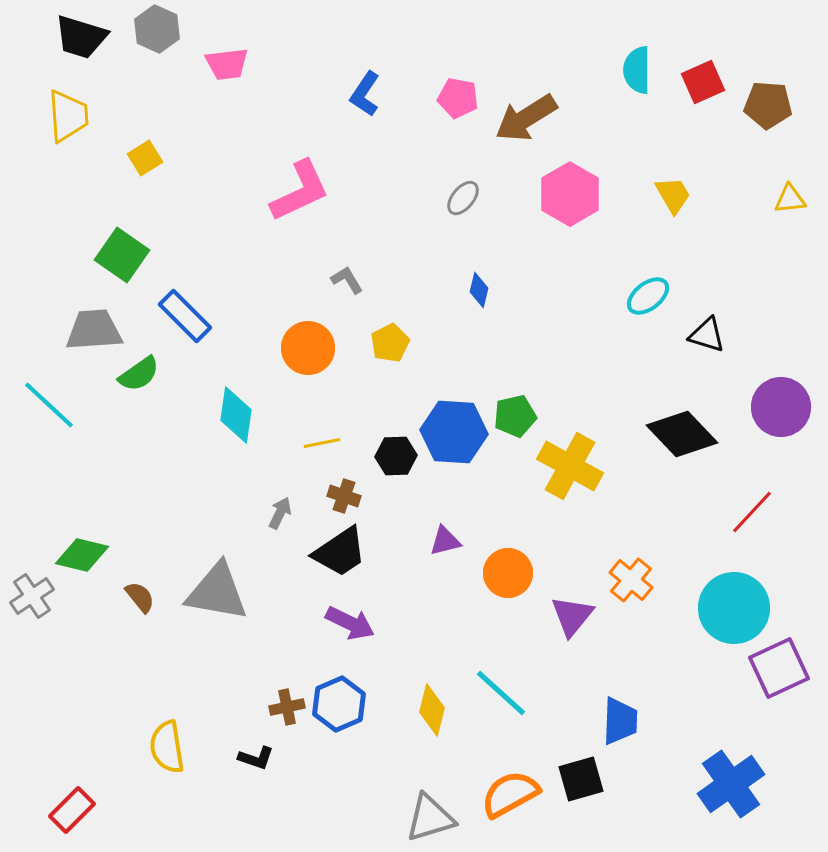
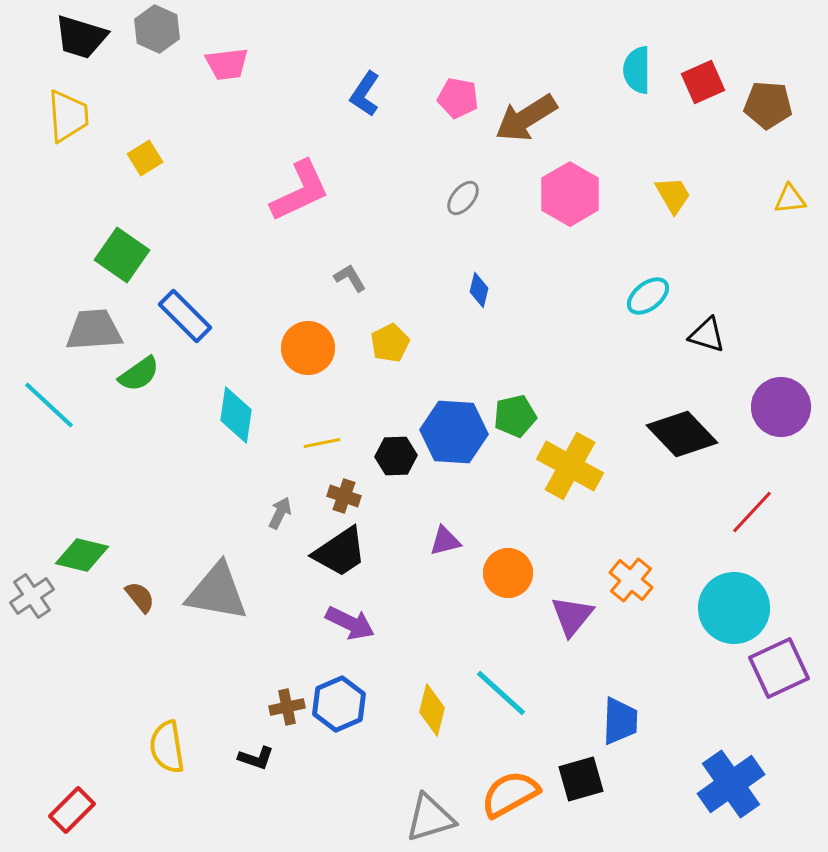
gray L-shape at (347, 280): moved 3 px right, 2 px up
